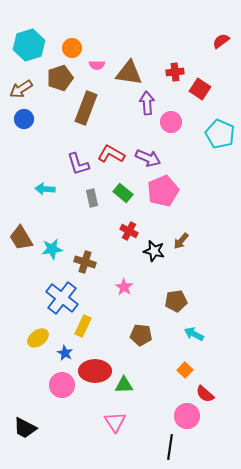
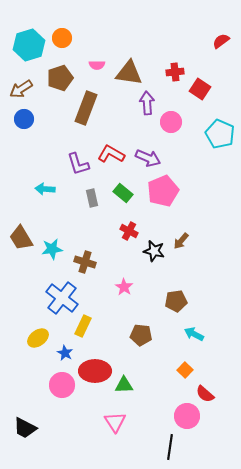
orange circle at (72, 48): moved 10 px left, 10 px up
